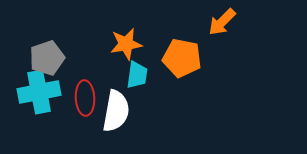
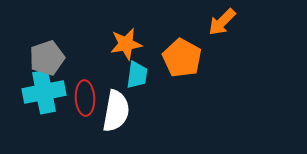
orange pentagon: rotated 18 degrees clockwise
cyan cross: moved 5 px right
